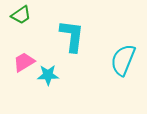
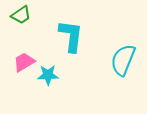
cyan L-shape: moved 1 px left
